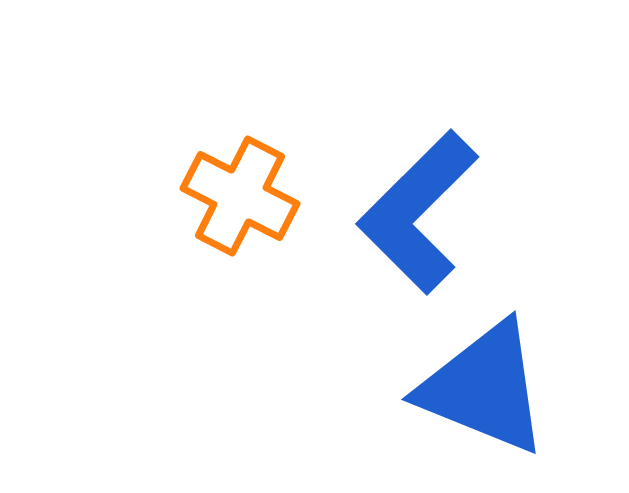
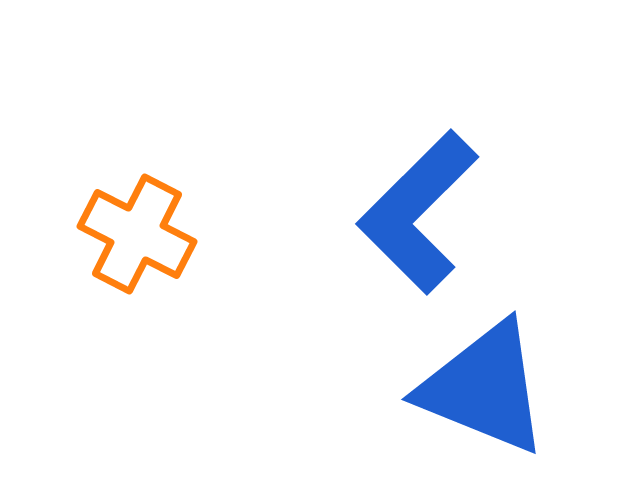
orange cross: moved 103 px left, 38 px down
